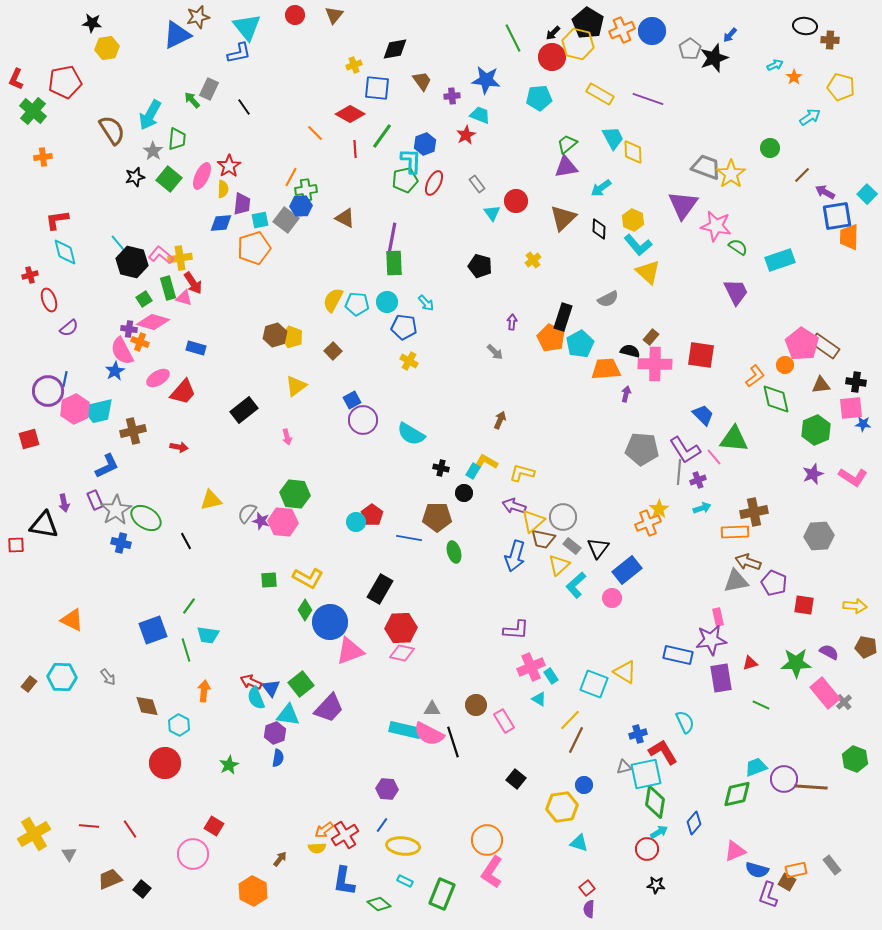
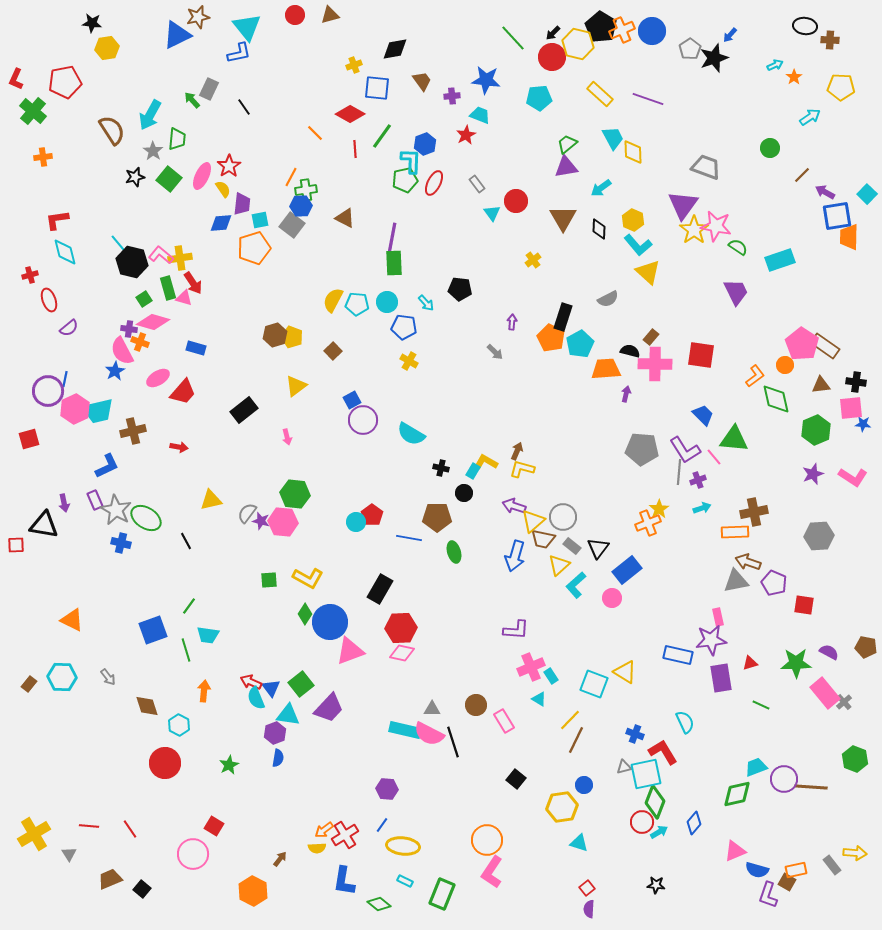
brown triangle at (334, 15): moved 4 px left; rotated 36 degrees clockwise
black pentagon at (588, 23): moved 13 px right, 4 px down
green line at (513, 38): rotated 16 degrees counterclockwise
yellow pentagon at (841, 87): rotated 12 degrees counterclockwise
yellow rectangle at (600, 94): rotated 12 degrees clockwise
yellow star at (731, 174): moved 37 px left, 56 px down
yellow semicircle at (223, 189): rotated 36 degrees counterclockwise
brown triangle at (563, 218): rotated 16 degrees counterclockwise
gray square at (286, 220): moved 6 px right, 5 px down
black pentagon at (480, 266): moved 20 px left, 23 px down; rotated 10 degrees counterclockwise
brown arrow at (500, 420): moved 17 px right, 31 px down
yellow L-shape at (522, 473): moved 4 px up
gray star at (116, 510): rotated 12 degrees counterclockwise
yellow arrow at (855, 606): moved 247 px down
green diamond at (305, 610): moved 4 px down
blue cross at (638, 734): moved 3 px left; rotated 36 degrees clockwise
green diamond at (655, 802): rotated 12 degrees clockwise
red circle at (647, 849): moved 5 px left, 27 px up
